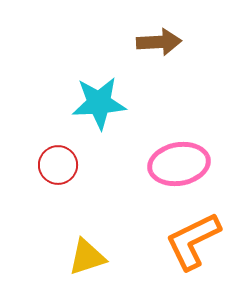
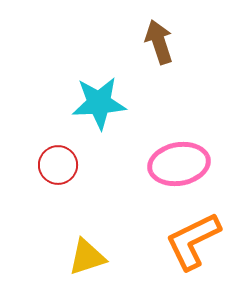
brown arrow: rotated 105 degrees counterclockwise
